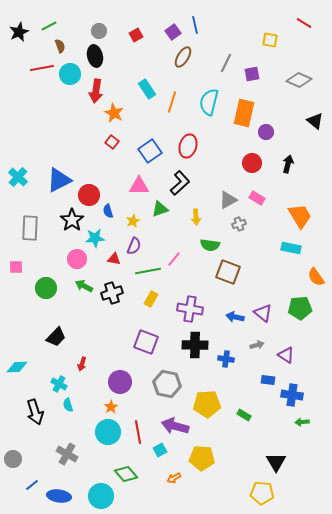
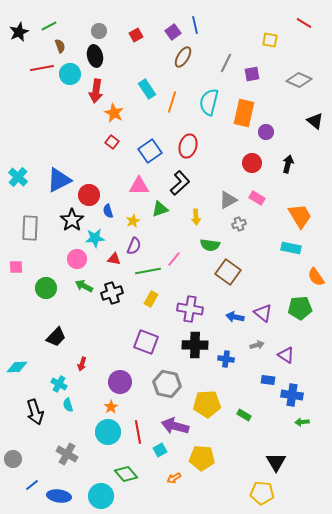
brown square at (228, 272): rotated 15 degrees clockwise
